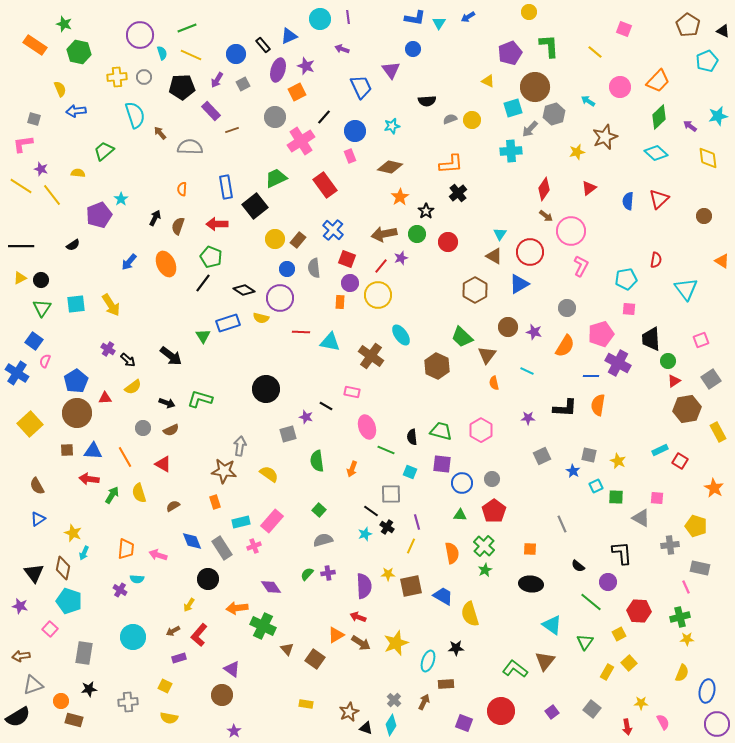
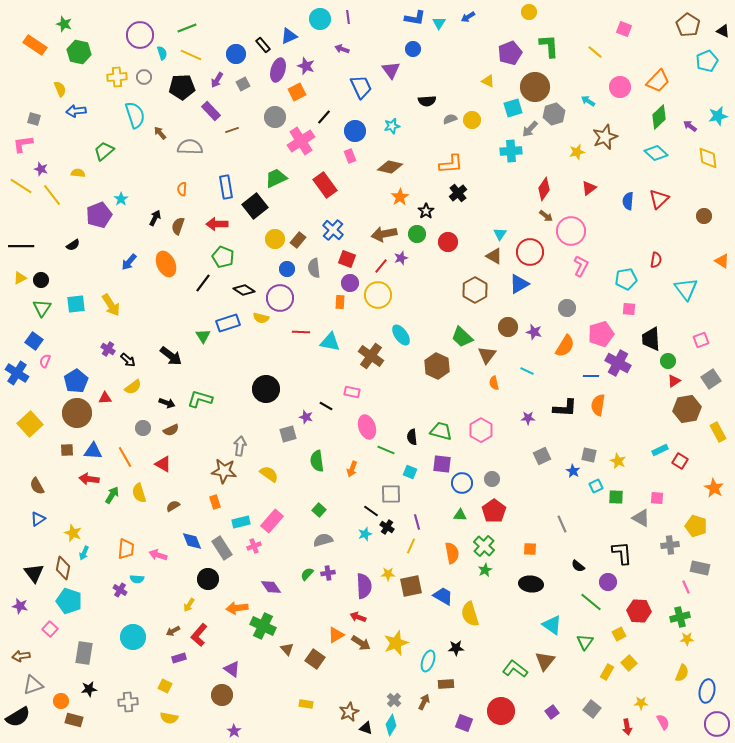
green pentagon at (211, 257): moved 12 px right
